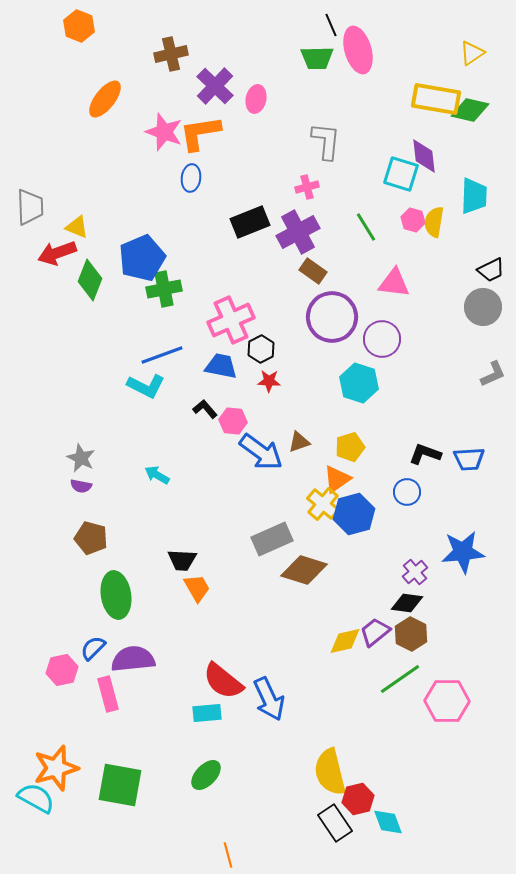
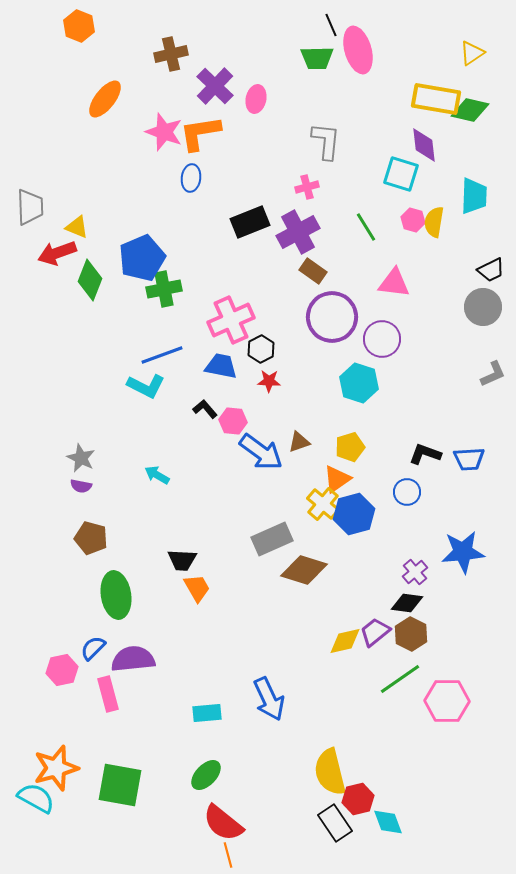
purple diamond at (424, 156): moved 11 px up
red semicircle at (223, 681): moved 142 px down
